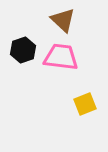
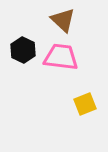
black hexagon: rotated 15 degrees counterclockwise
